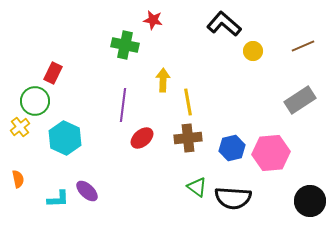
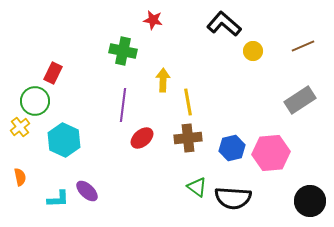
green cross: moved 2 px left, 6 px down
cyan hexagon: moved 1 px left, 2 px down
orange semicircle: moved 2 px right, 2 px up
